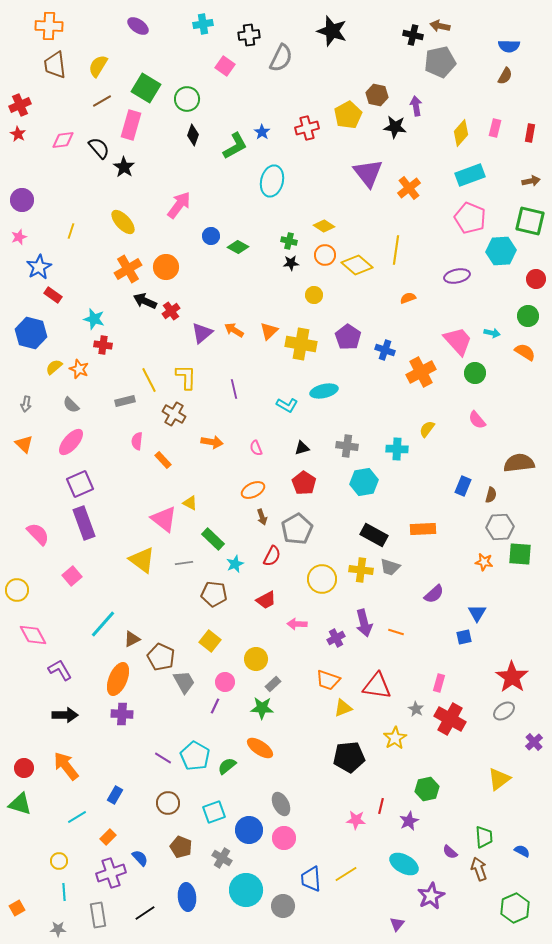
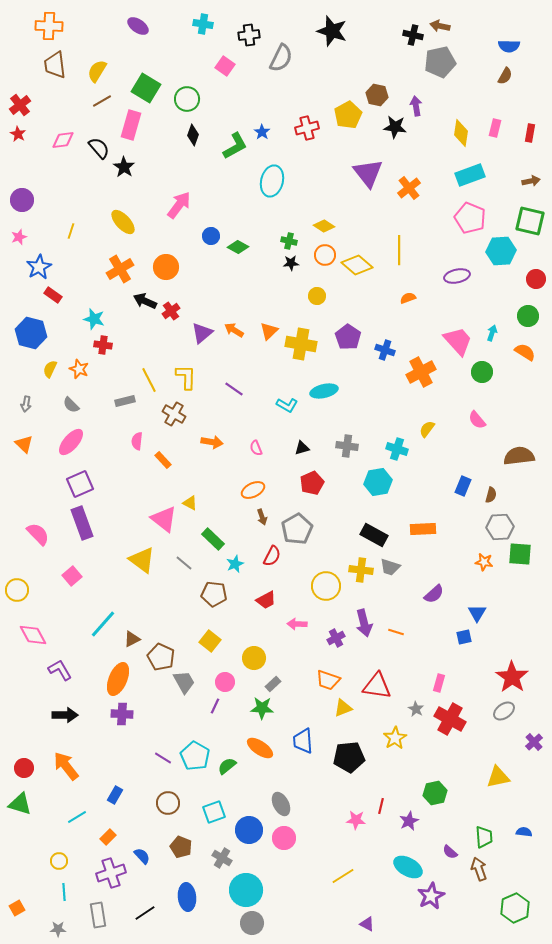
cyan cross at (203, 24): rotated 18 degrees clockwise
yellow semicircle at (98, 66): moved 1 px left, 5 px down
red cross at (20, 105): rotated 15 degrees counterclockwise
yellow diamond at (461, 133): rotated 32 degrees counterclockwise
yellow line at (396, 250): moved 3 px right; rotated 8 degrees counterclockwise
orange cross at (128, 269): moved 8 px left
yellow circle at (314, 295): moved 3 px right, 1 px down
cyan arrow at (492, 333): rotated 84 degrees counterclockwise
yellow semicircle at (54, 367): moved 4 px left, 2 px down; rotated 24 degrees counterclockwise
green circle at (475, 373): moved 7 px right, 1 px up
purple line at (234, 389): rotated 42 degrees counterclockwise
cyan cross at (397, 449): rotated 15 degrees clockwise
brown semicircle at (519, 463): moved 7 px up
cyan hexagon at (364, 482): moved 14 px right
red pentagon at (304, 483): moved 8 px right; rotated 15 degrees clockwise
purple rectangle at (84, 523): moved 2 px left
gray line at (184, 563): rotated 48 degrees clockwise
yellow circle at (322, 579): moved 4 px right, 7 px down
yellow circle at (256, 659): moved 2 px left, 1 px up
yellow triangle at (499, 779): moved 1 px left, 2 px up; rotated 25 degrees clockwise
green hexagon at (427, 789): moved 8 px right, 4 px down
blue semicircle at (522, 851): moved 2 px right, 19 px up; rotated 21 degrees counterclockwise
blue semicircle at (140, 858): moved 2 px right, 2 px up
cyan ellipse at (404, 864): moved 4 px right, 3 px down
yellow line at (346, 874): moved 3 px left, 2 px down
blue trapezoid at (311, 879): moved 8 px left, 138 px up
gray circle at (283, 906): moved 31 px left, 17 px down
purple triangle at (397, 924): moved 30 px left; rotated 42 degrees counterclockwise
